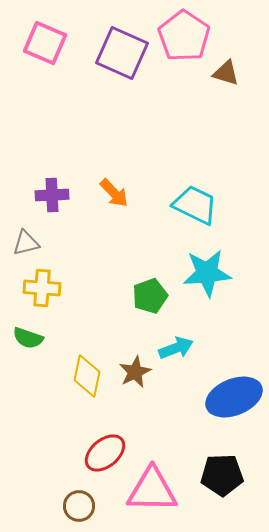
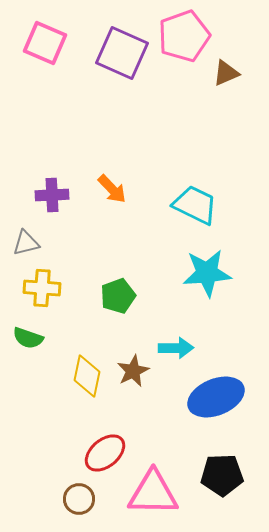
pink pentagon: rotated 18 degrees clockwise
brown triangle: rotated 40 degrees counterclockwise
orange arrow: moved 2 px left, 4 px up
green pentagon: moved 32 px left
cyan arrow: rotated 20 degrees clockwise
brown star: moved 2 px left, 1 px up
blue ellipse: moved 18 px left
pink triangle: moved 1 px right, 3 px down
brown circle: moved 7 px up
